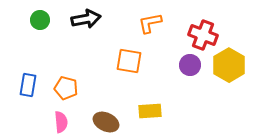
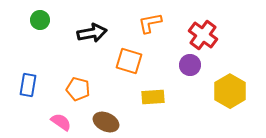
black arrow: moved 6 px right, 14 px down
red cross: rotated 16 degrees clockwise
orange square: rotated 8 degrees clockwise
yellow hexagon: moved 1 px right, 26 px down
orange pentagon: moved 12 px right, 1 px down
yellow rectangle: moved 3 px right, 14 px up
pink semicircle: rotated 50 degrees counterclockwise
